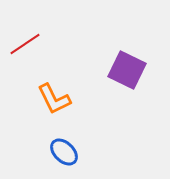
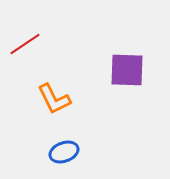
purple square: rotated 24 degrees counterclockwise
blue ellipse: rotated 64 degrees counterclockwise
